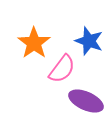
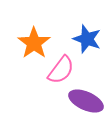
blue star: moved 2 px left, 2 px up
pink semicircle: moved 1 px left, 1 px down
